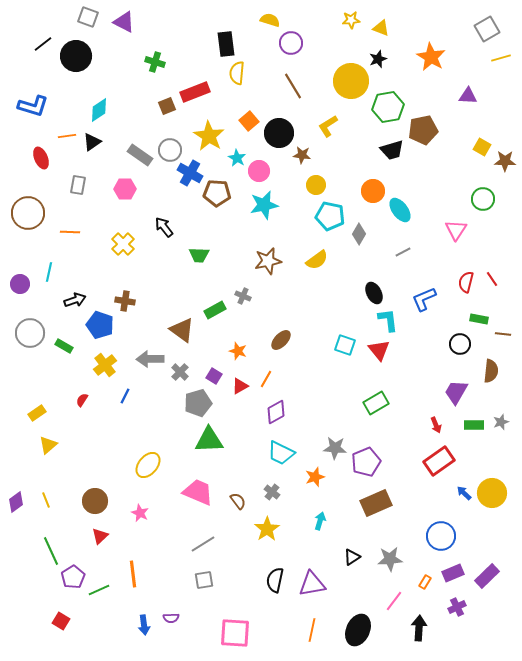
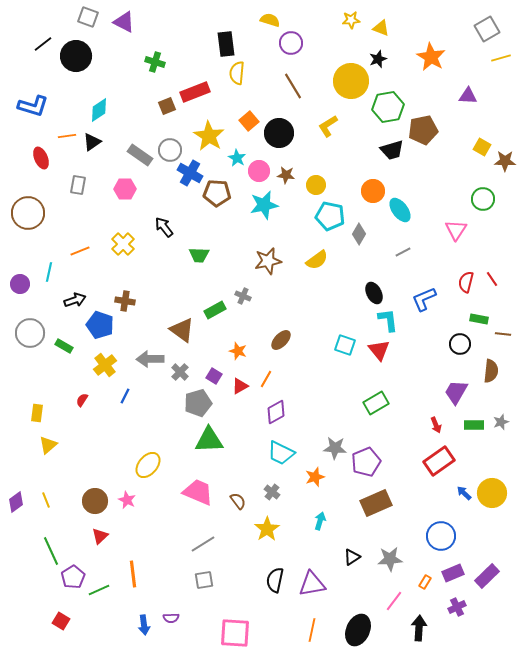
brown star at (302, 155): moved 16 px left, 20 px down
orange line at (70, 232): moved 10 px right, 19 px down; rotated 24 degrees counterclockwise
yellow rectangle at (37, 413): rotated 48 degrees counterclockwise
pink star at (140, 513): moved 13 px left, 13 px up
